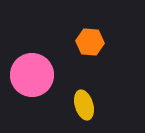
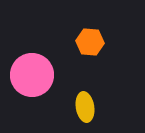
yellow ellipse: moved 1 px right, 2 px down; rotated 8 degrees clockwise
